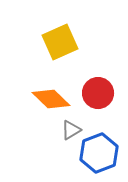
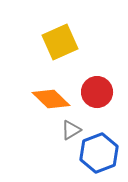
red circle: moved 1 px left, 1 px up
